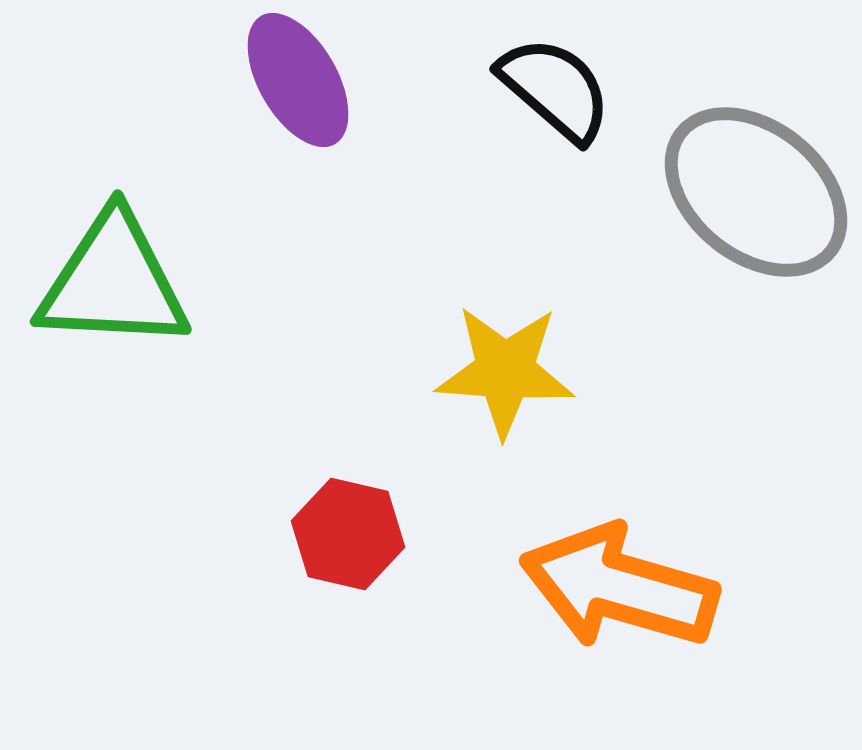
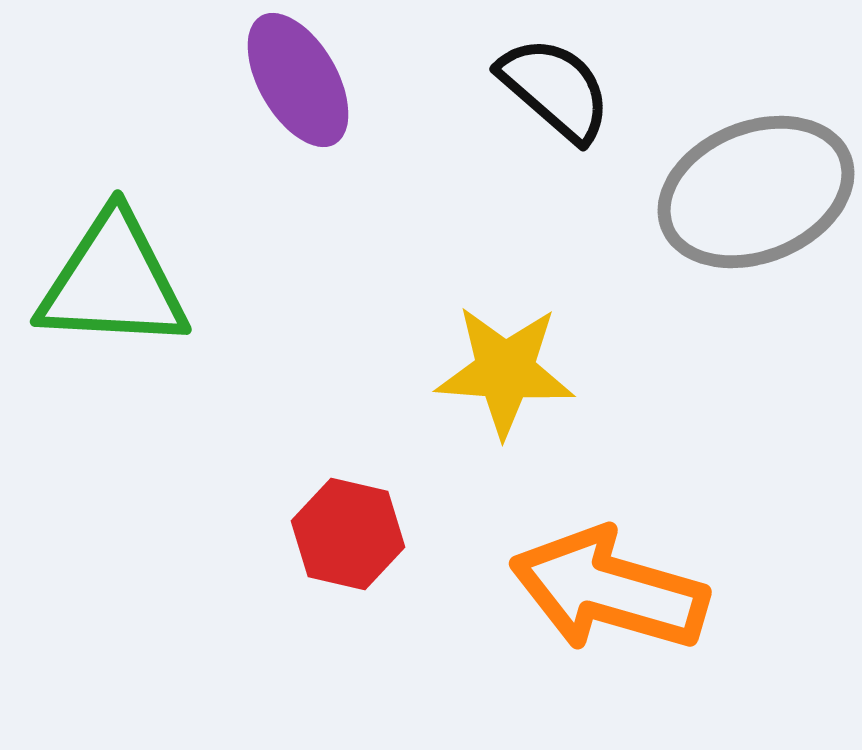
gray ellipse: rotated 61 degrees counterclockwise
orange arrow: moved 10 px left, 3 px down
